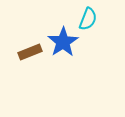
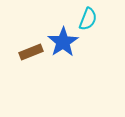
brown rectangle: moved 1 px right
